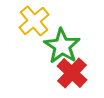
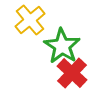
yellow cross: moved 4 px left, 1 px up
